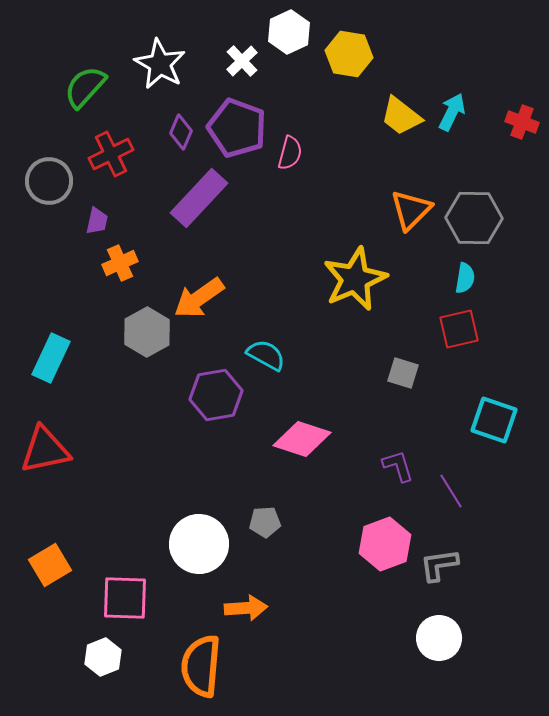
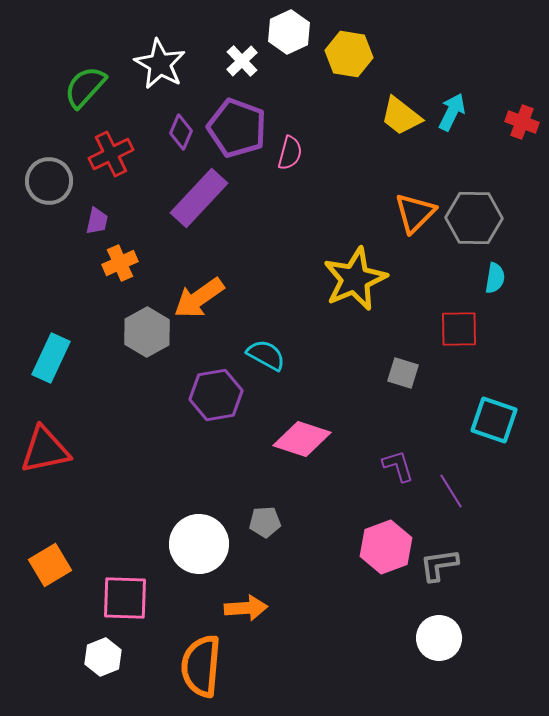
orange triangle at (411, 210): moved 4 px right, 3 px down
cyan semicircle at (465, 278): moved 30 px right
red square at (459, 329): rotated 12 degrees clockwise
pink hexagon at (385, 544): moved 1 px right, 3 px down
